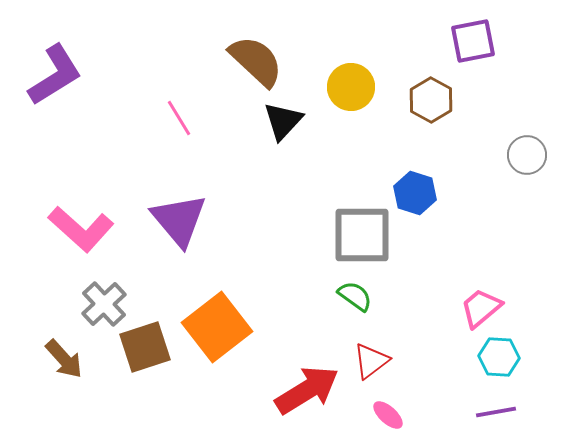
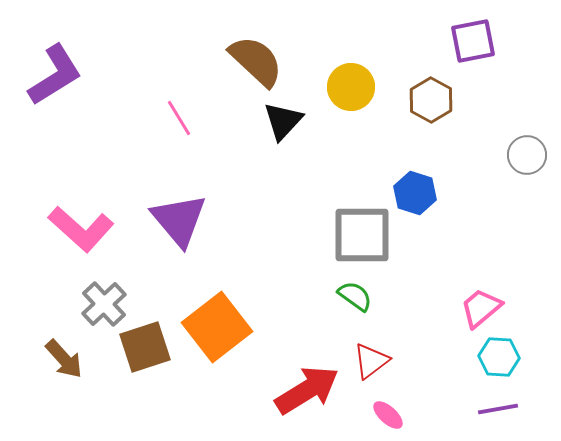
purple line: moved 2 px right, 3 px up
